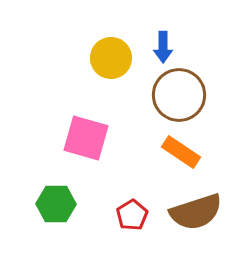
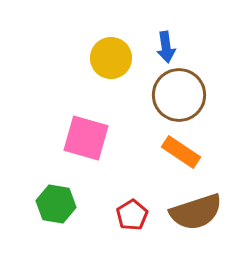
blue arrow: moved 3 px right; rotated 8 degrees counterclockwise
green hexagon: rotated 9 degrees clockwise
